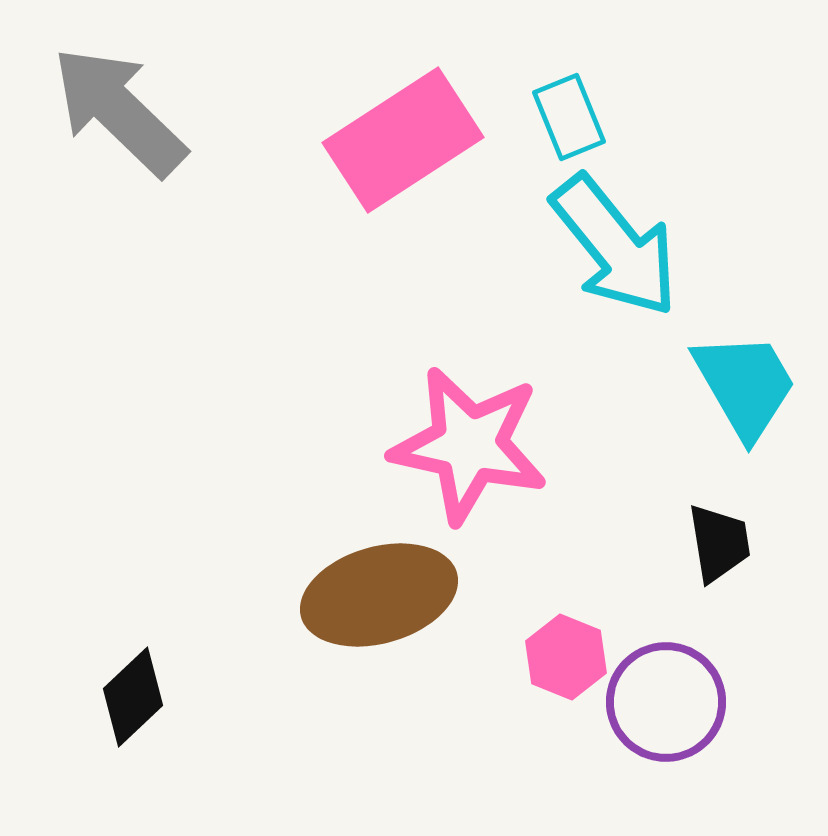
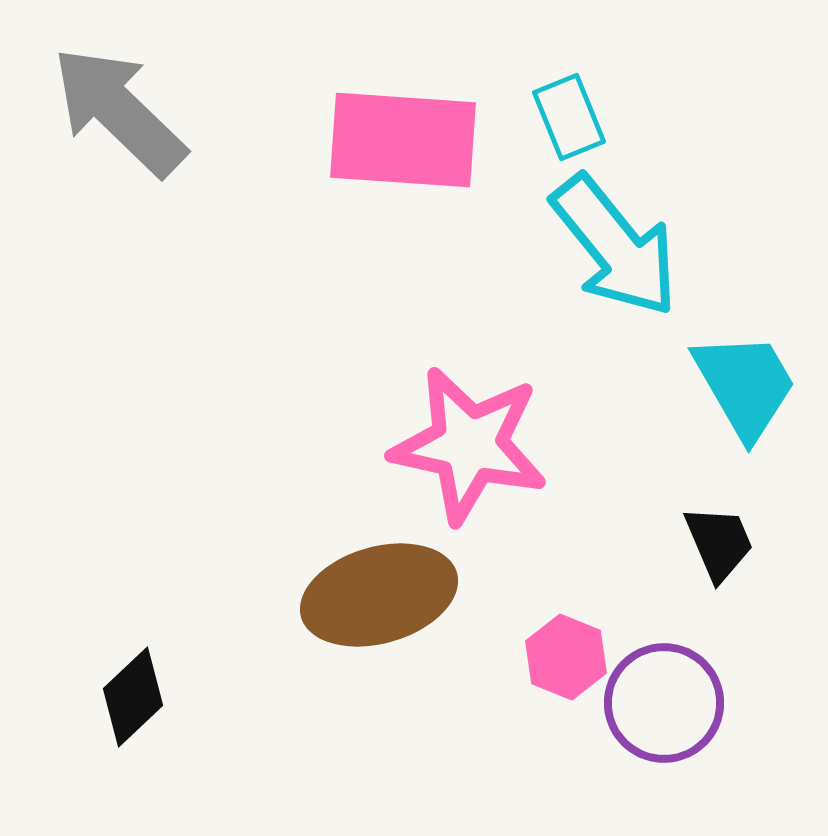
pink rectangle: rotated 37 degrees clockwise
black trapezoid: rotated 14 degrees counterclockwise
purple circle: moved 2 px left, 1 px down
